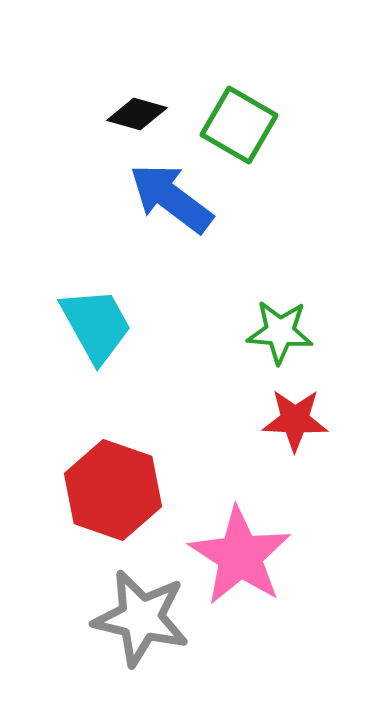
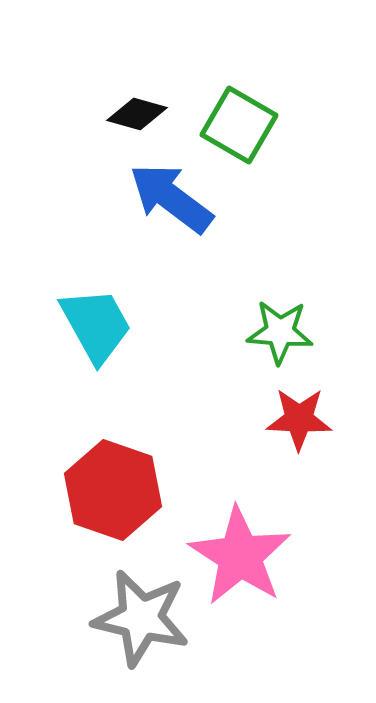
red star: moved 4 px right, 1 px up
